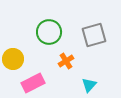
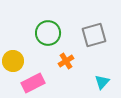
green circle: moved 1 px left, 1 px down
yellow circle: moved 2 px down
cyan triangle: moved 13 px right, 3 px up
